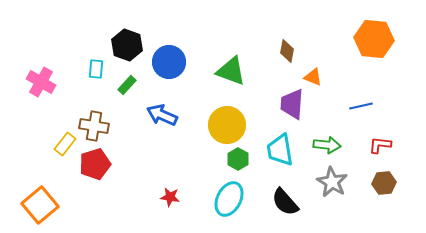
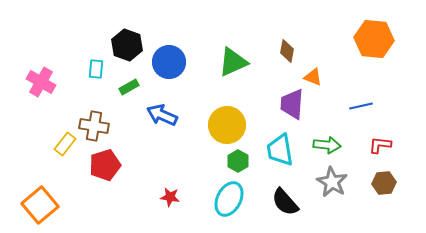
green triangle: moved 2 px right, 9 px up; rotated 44 degrees counterclockwise
green rectangle: moved 2 px right, 2 px down; rotated 18 degrees clockwise
green hexagon: moved 2 px down
red pentagon: moved 10 px right, 1 px down
